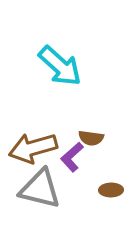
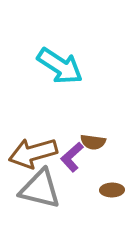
cyan arrow: rotated 9 degrees counterclockwise
brown semicircle: moved 2 px right, 4 px down
brown arrow: moved 5 px down
brown ellipse: moved 1 px right
